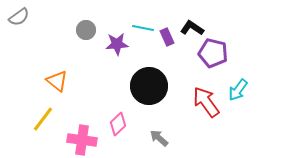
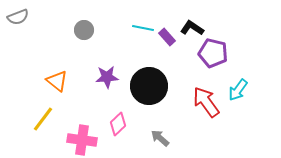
gray semicircle: moved 1 px left; rotated 15 degrees clockwise
gray circle: moved 2 px left
purple rectangle: rotated 18 degrees counterclockwise
purple star: moved 10 px left, 33 px down
gray arrow: moved 1 px right
